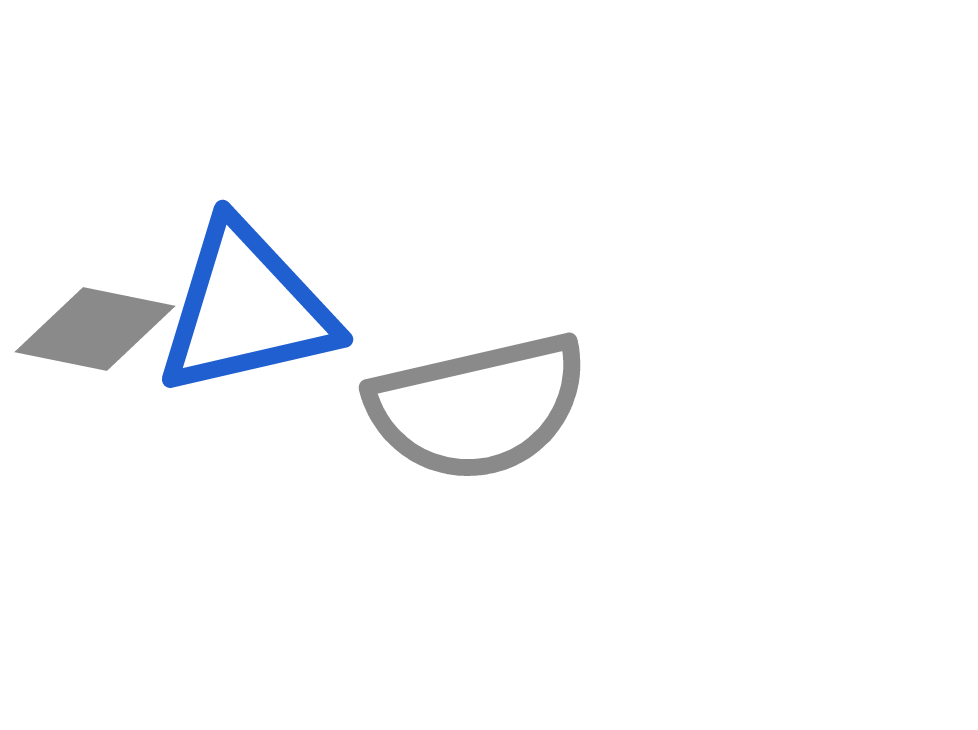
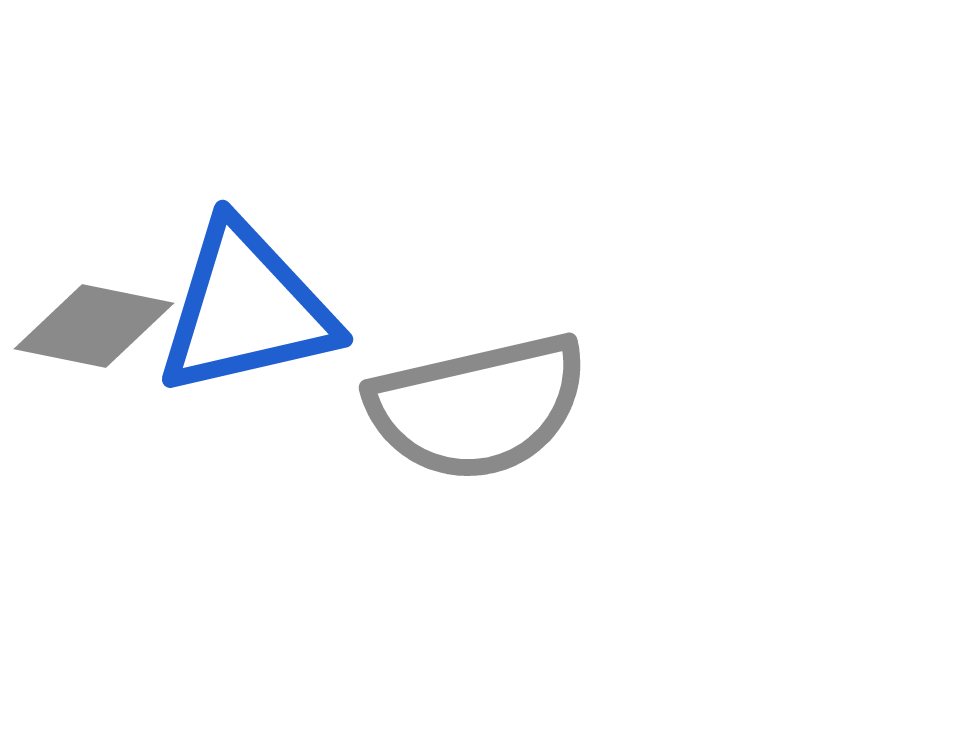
gray diamond: moved 1 px left, 3 px up
